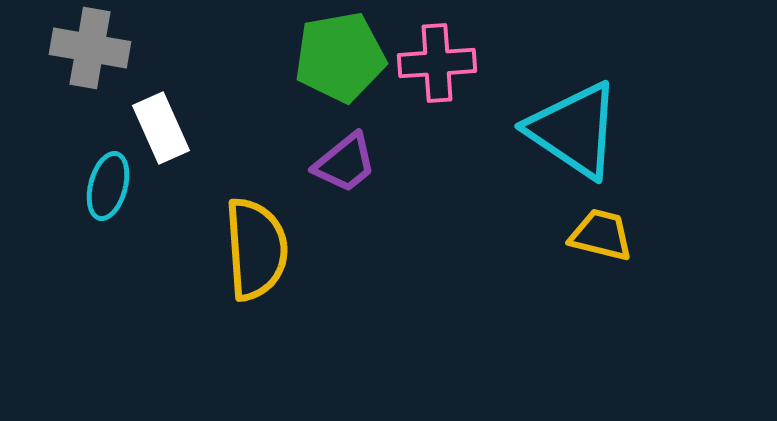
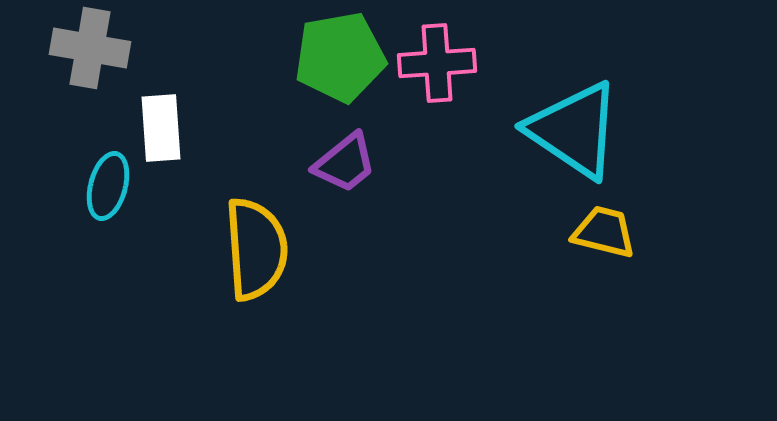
white rectangle: rotated 20 degrees clockwise
yellow trapezoid: moved 3 px right, 3 px up
